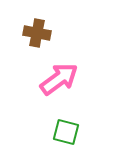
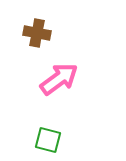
green square: moved 18 px left, 8 px down
